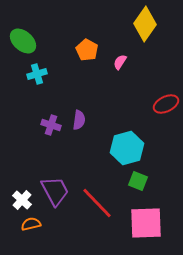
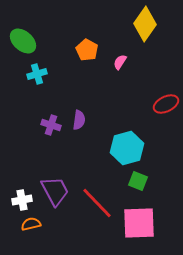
white cross: rotated 36 degrees clockwise
pink square: moved 7 px left
